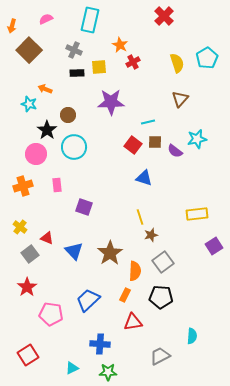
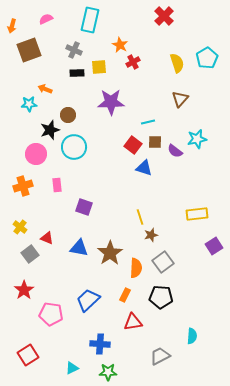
brown square at (29, 50): rotated 25 degrees clockwise
cyan star at (29, 104): rotated 21 degrees counterclockwise
black star at (47, 130): moved 3 px right; rotated 18 degrees clockwise
blue triangle at (144, 178): moved 10 px up
blue triangle at (74, 251): moved 5 px right, 3 px up; rotated 36 degrees counterclockwise
orange semicircle at (135, 271): moved 1 px right, 3 px up
red star at (27, 287): moved 3 px left, 3 px down
